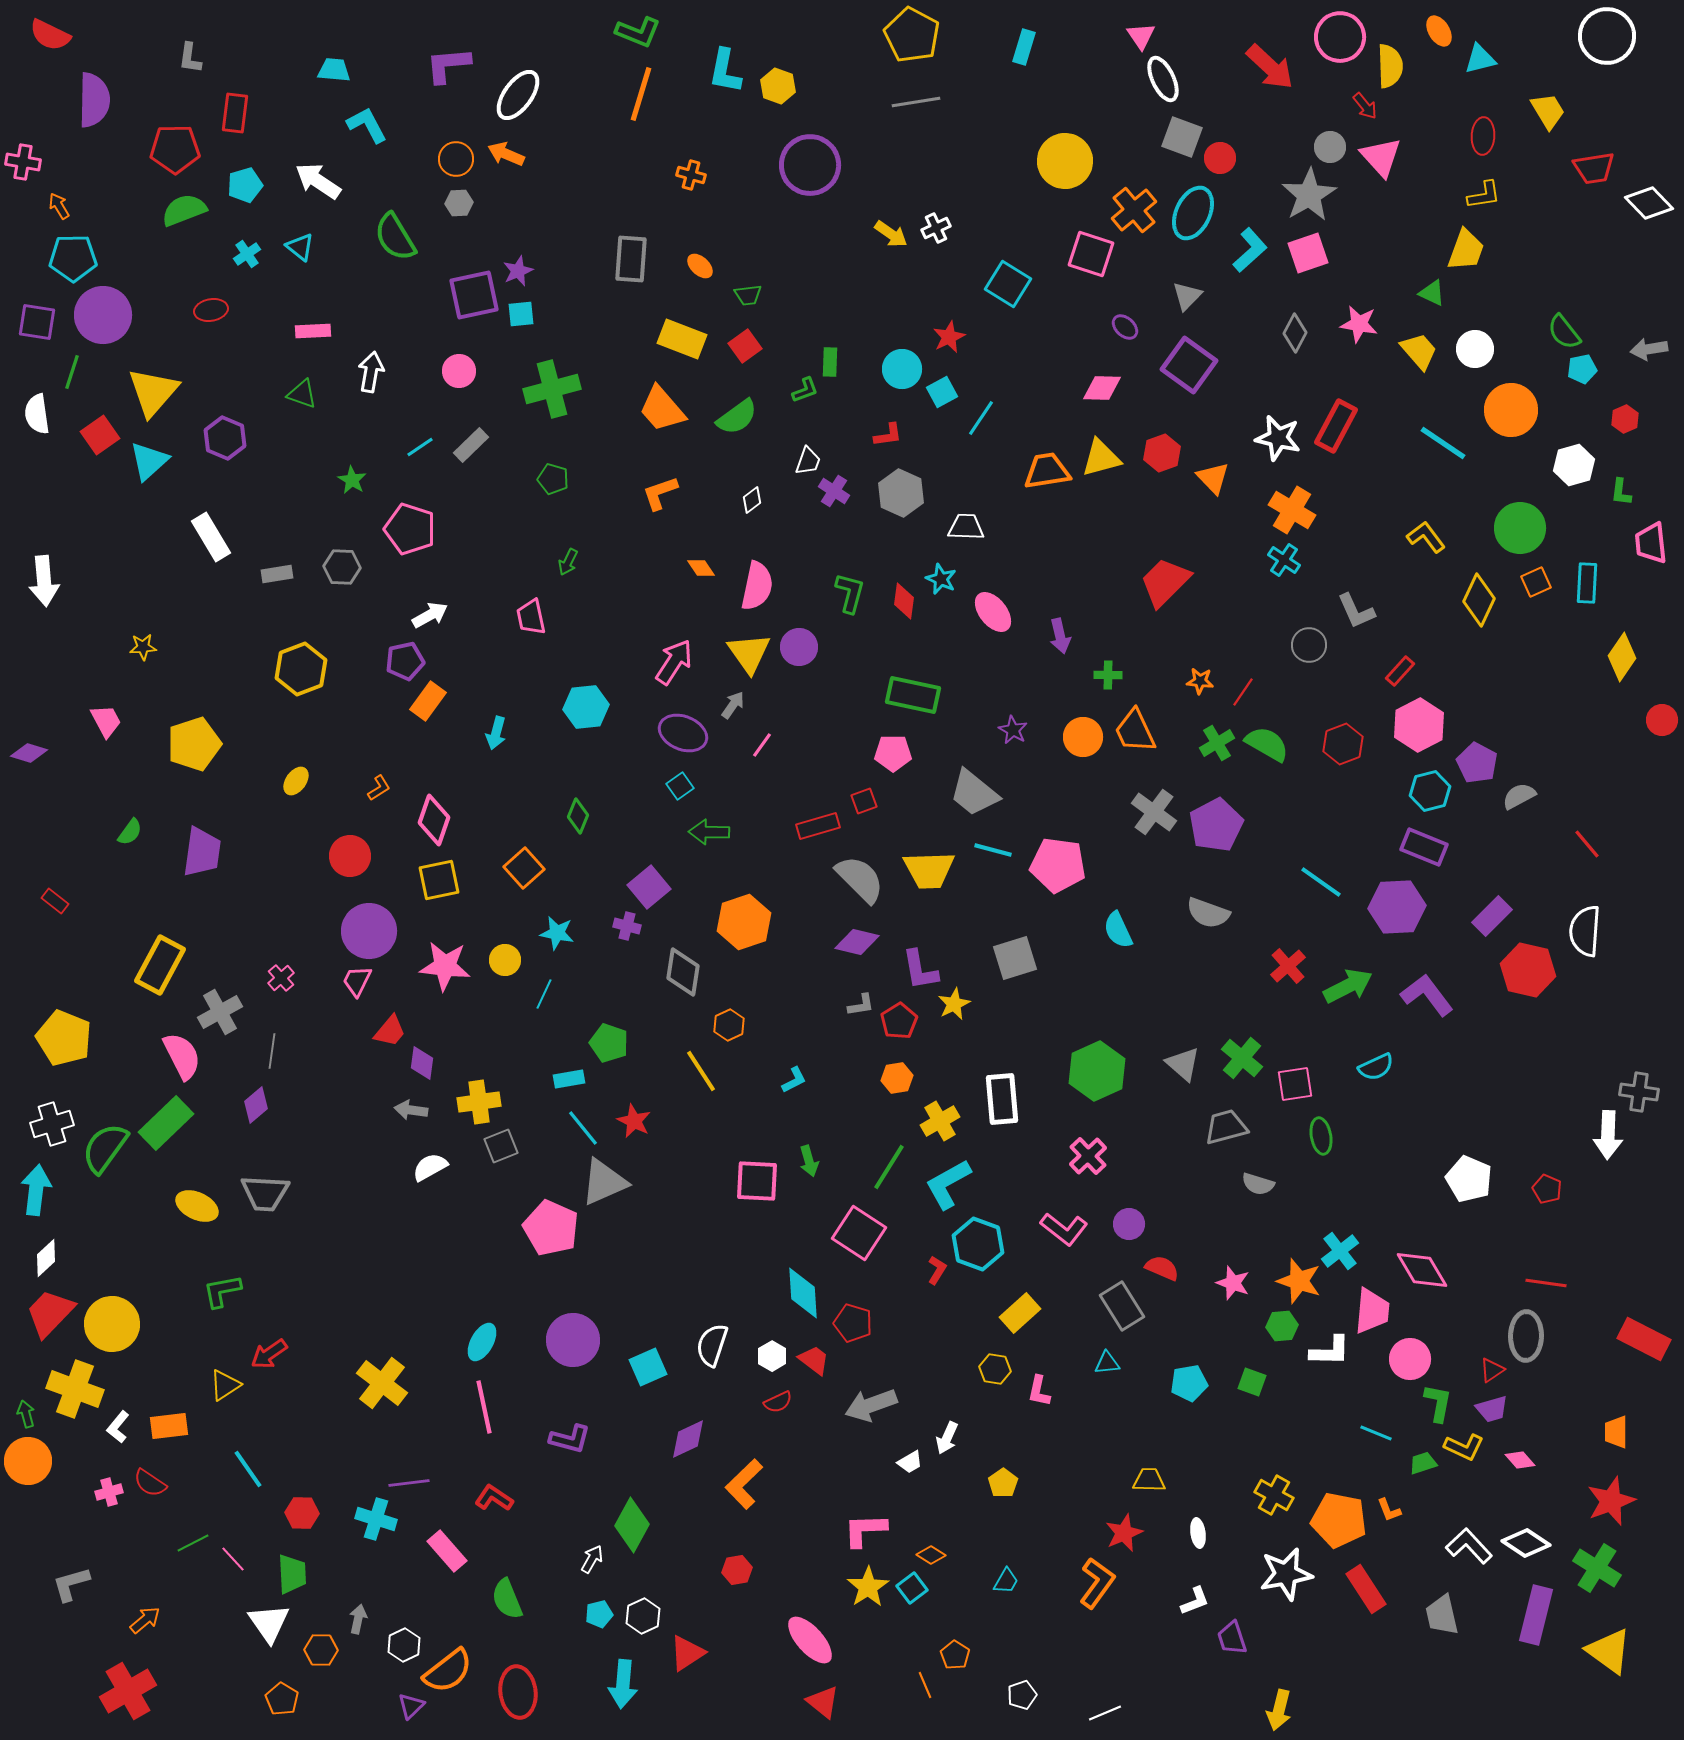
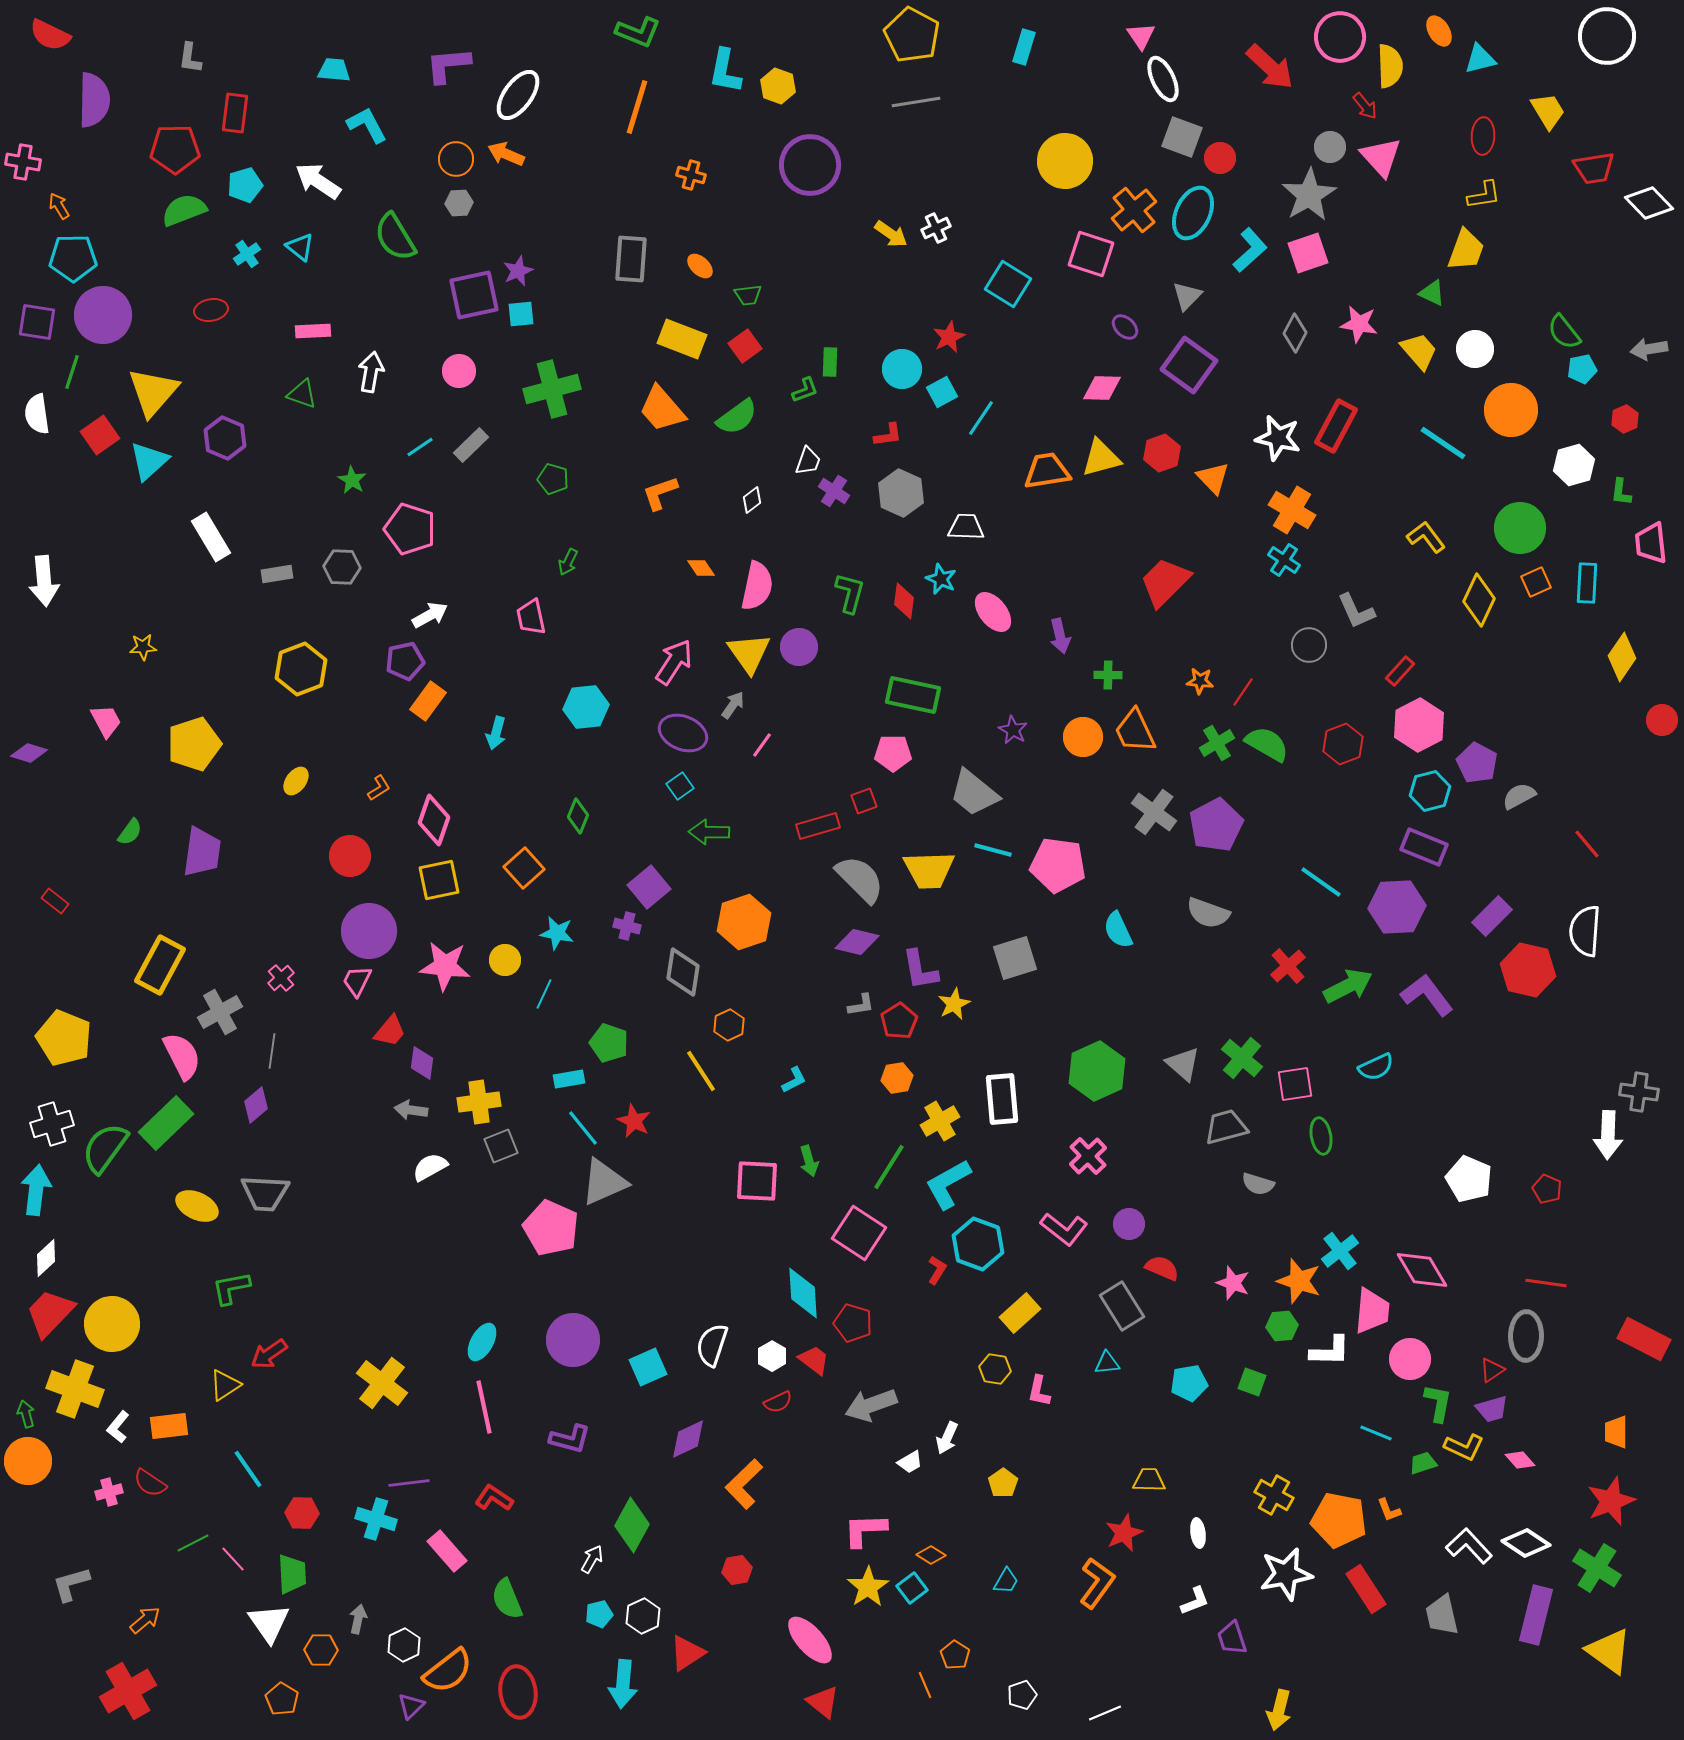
orange line at (641, 94): moved 4 px left, 13 px down
green L-shape at (222, 1291): moved 9 px right, 3 px up
